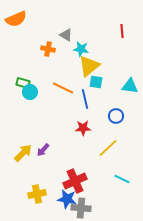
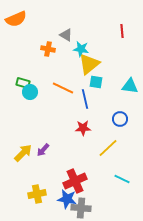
yellow triangle: moved 2 px up
blue circle: moved 4 px right, 3 px down
